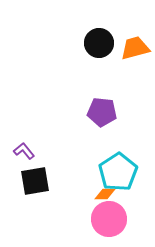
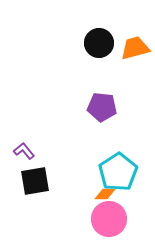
purple pentagon: moved 5 px up
